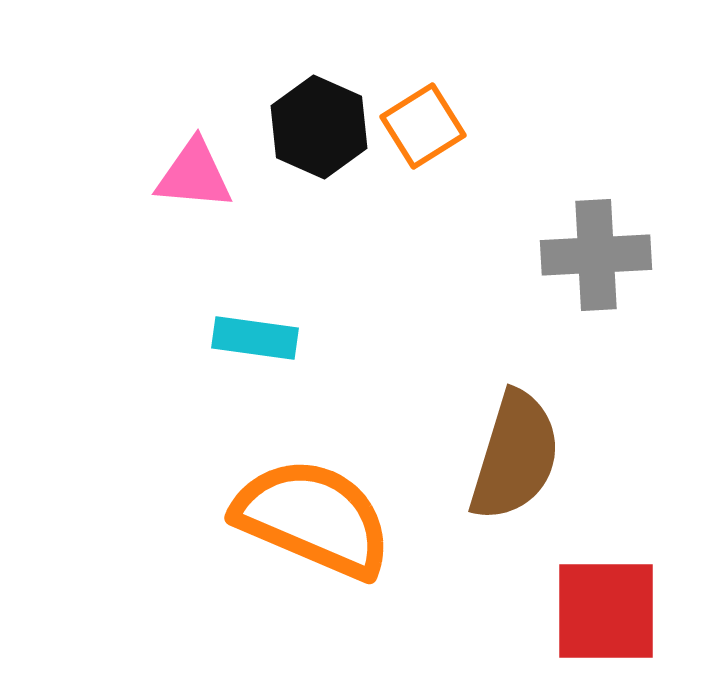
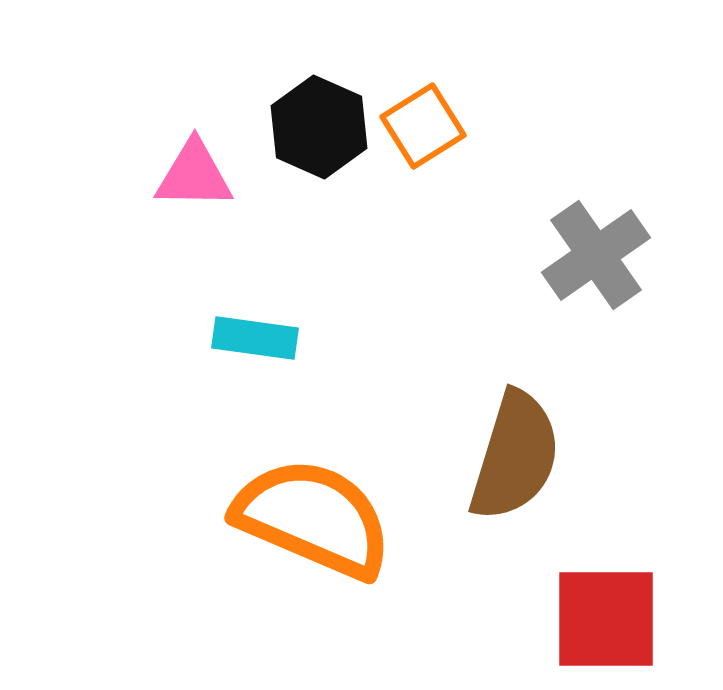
pink triangle: rotated 4 degrees counterclockwise
gray cross: rotated 32 degrees counterclockwise
red square: moved 8 px down
